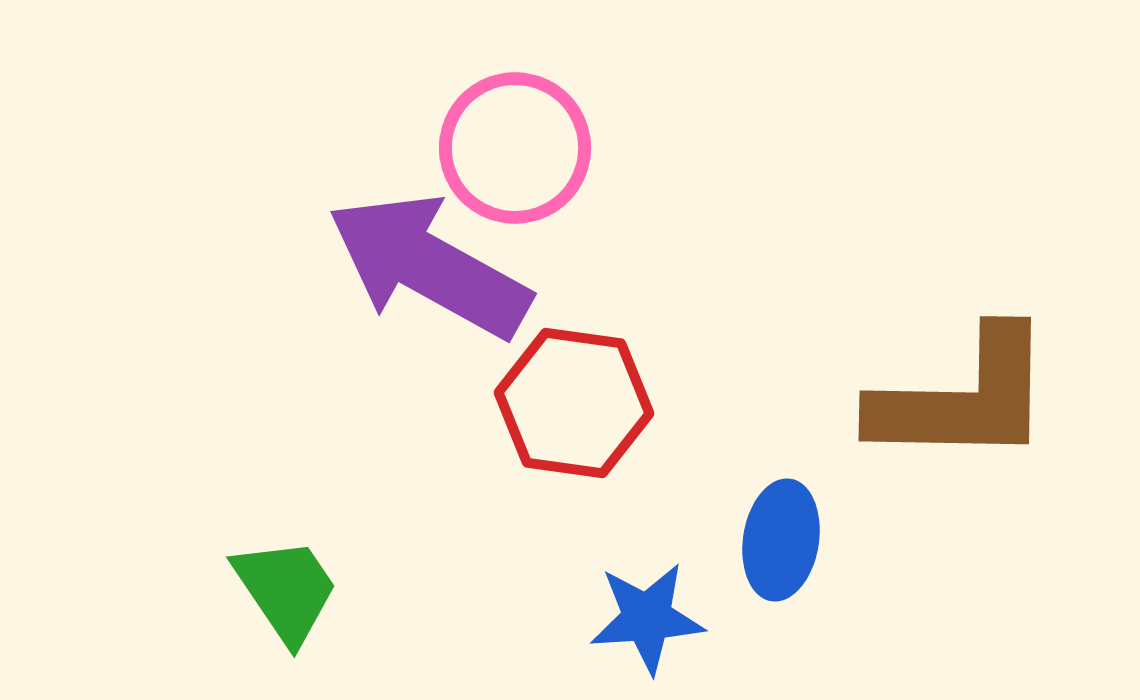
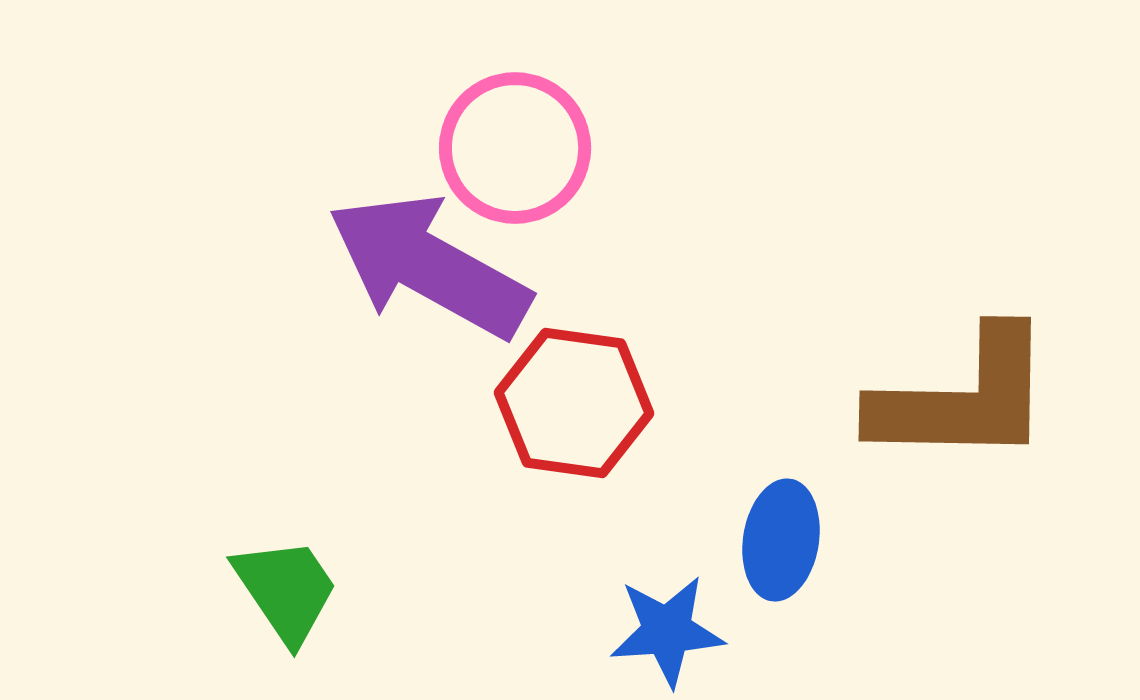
blue star: moved 20 px right, 13 px down
